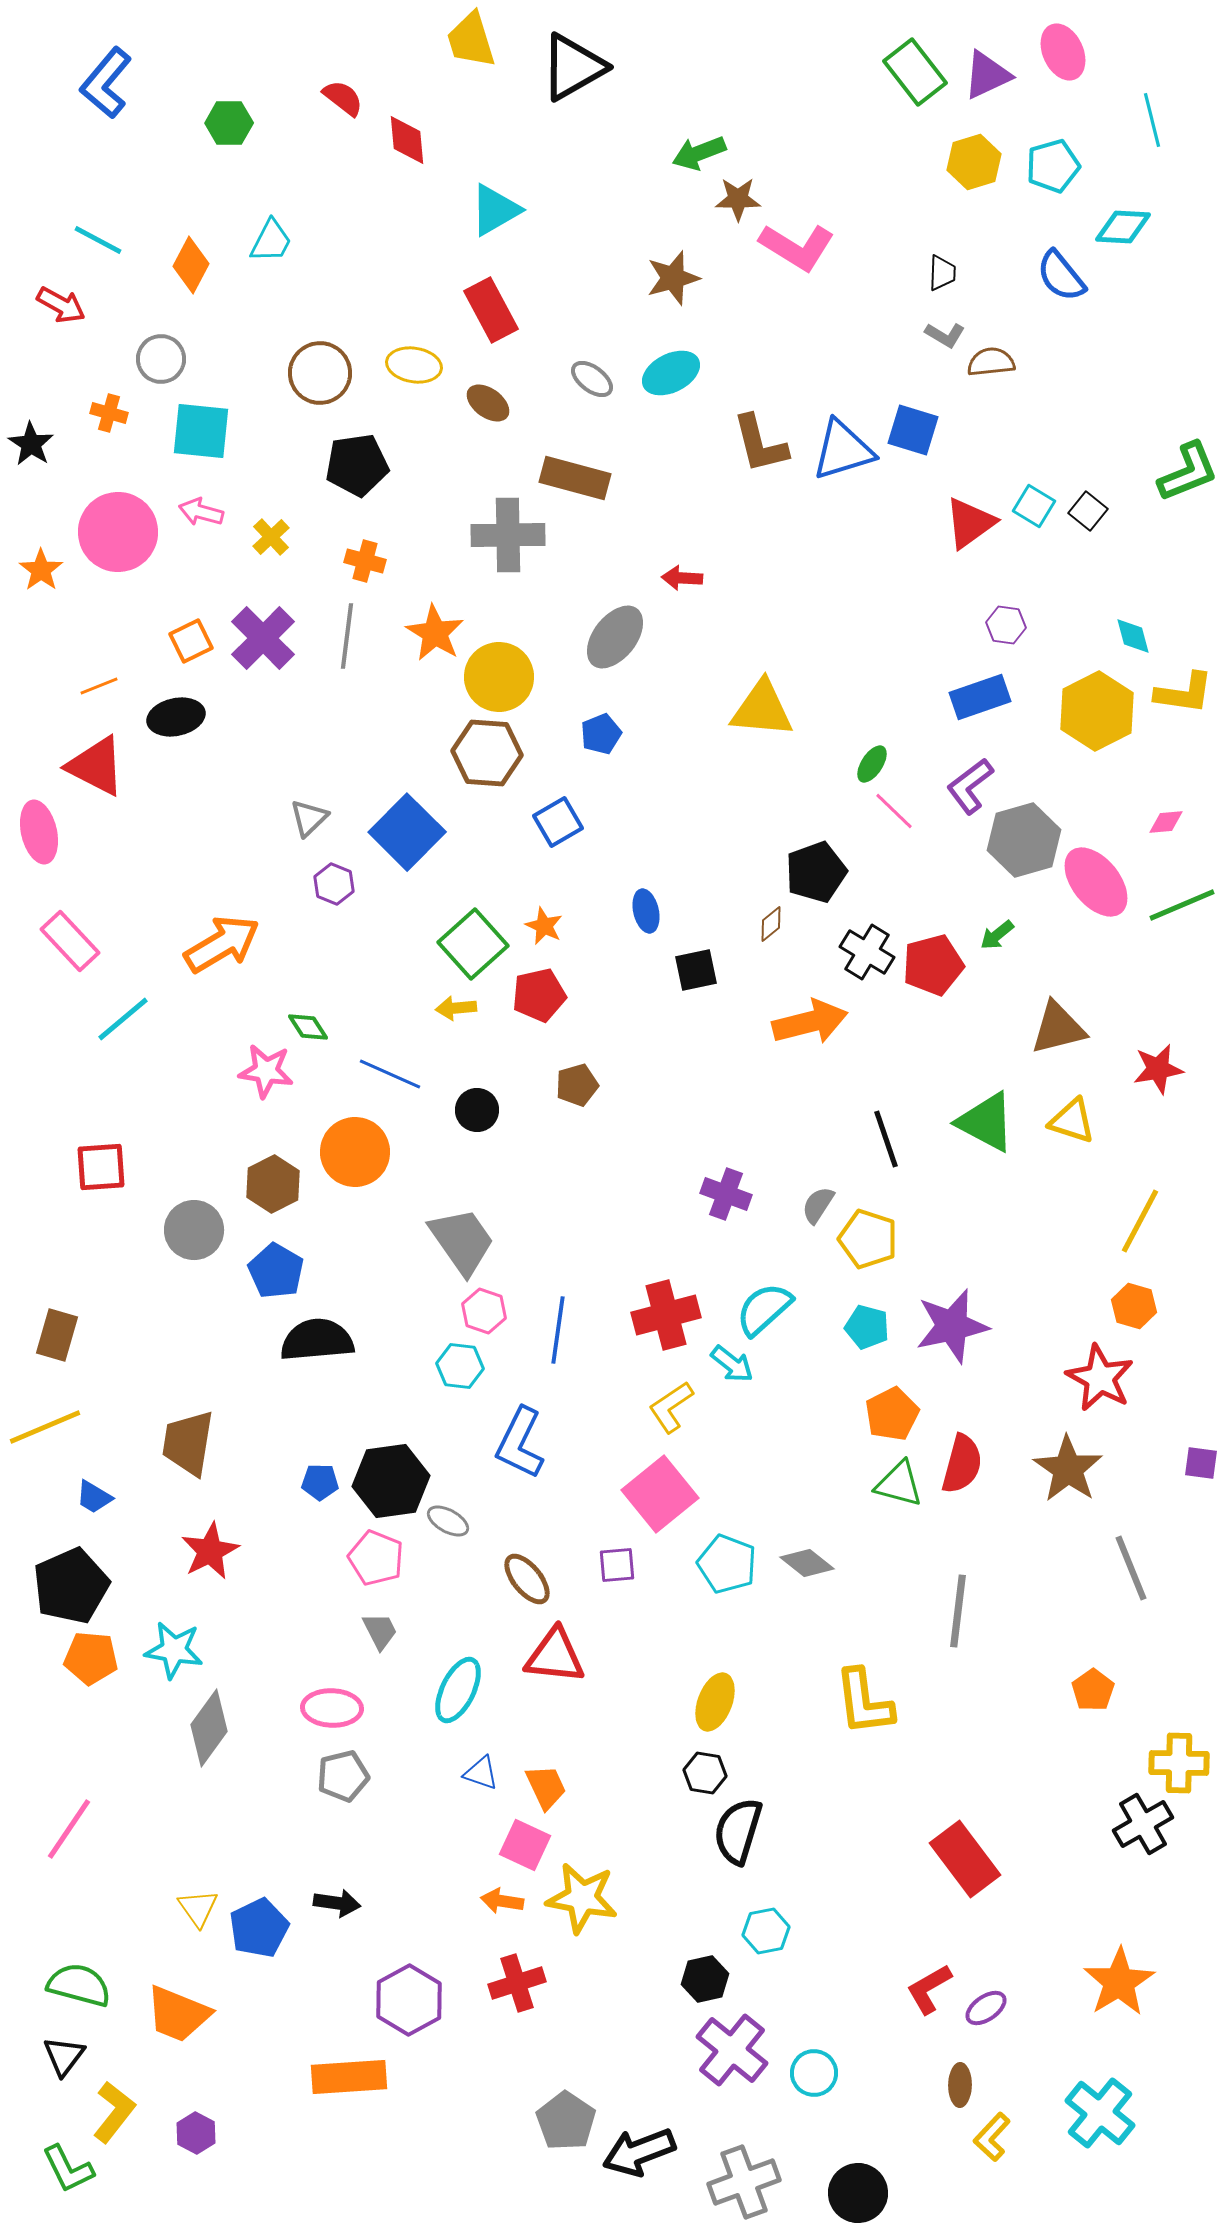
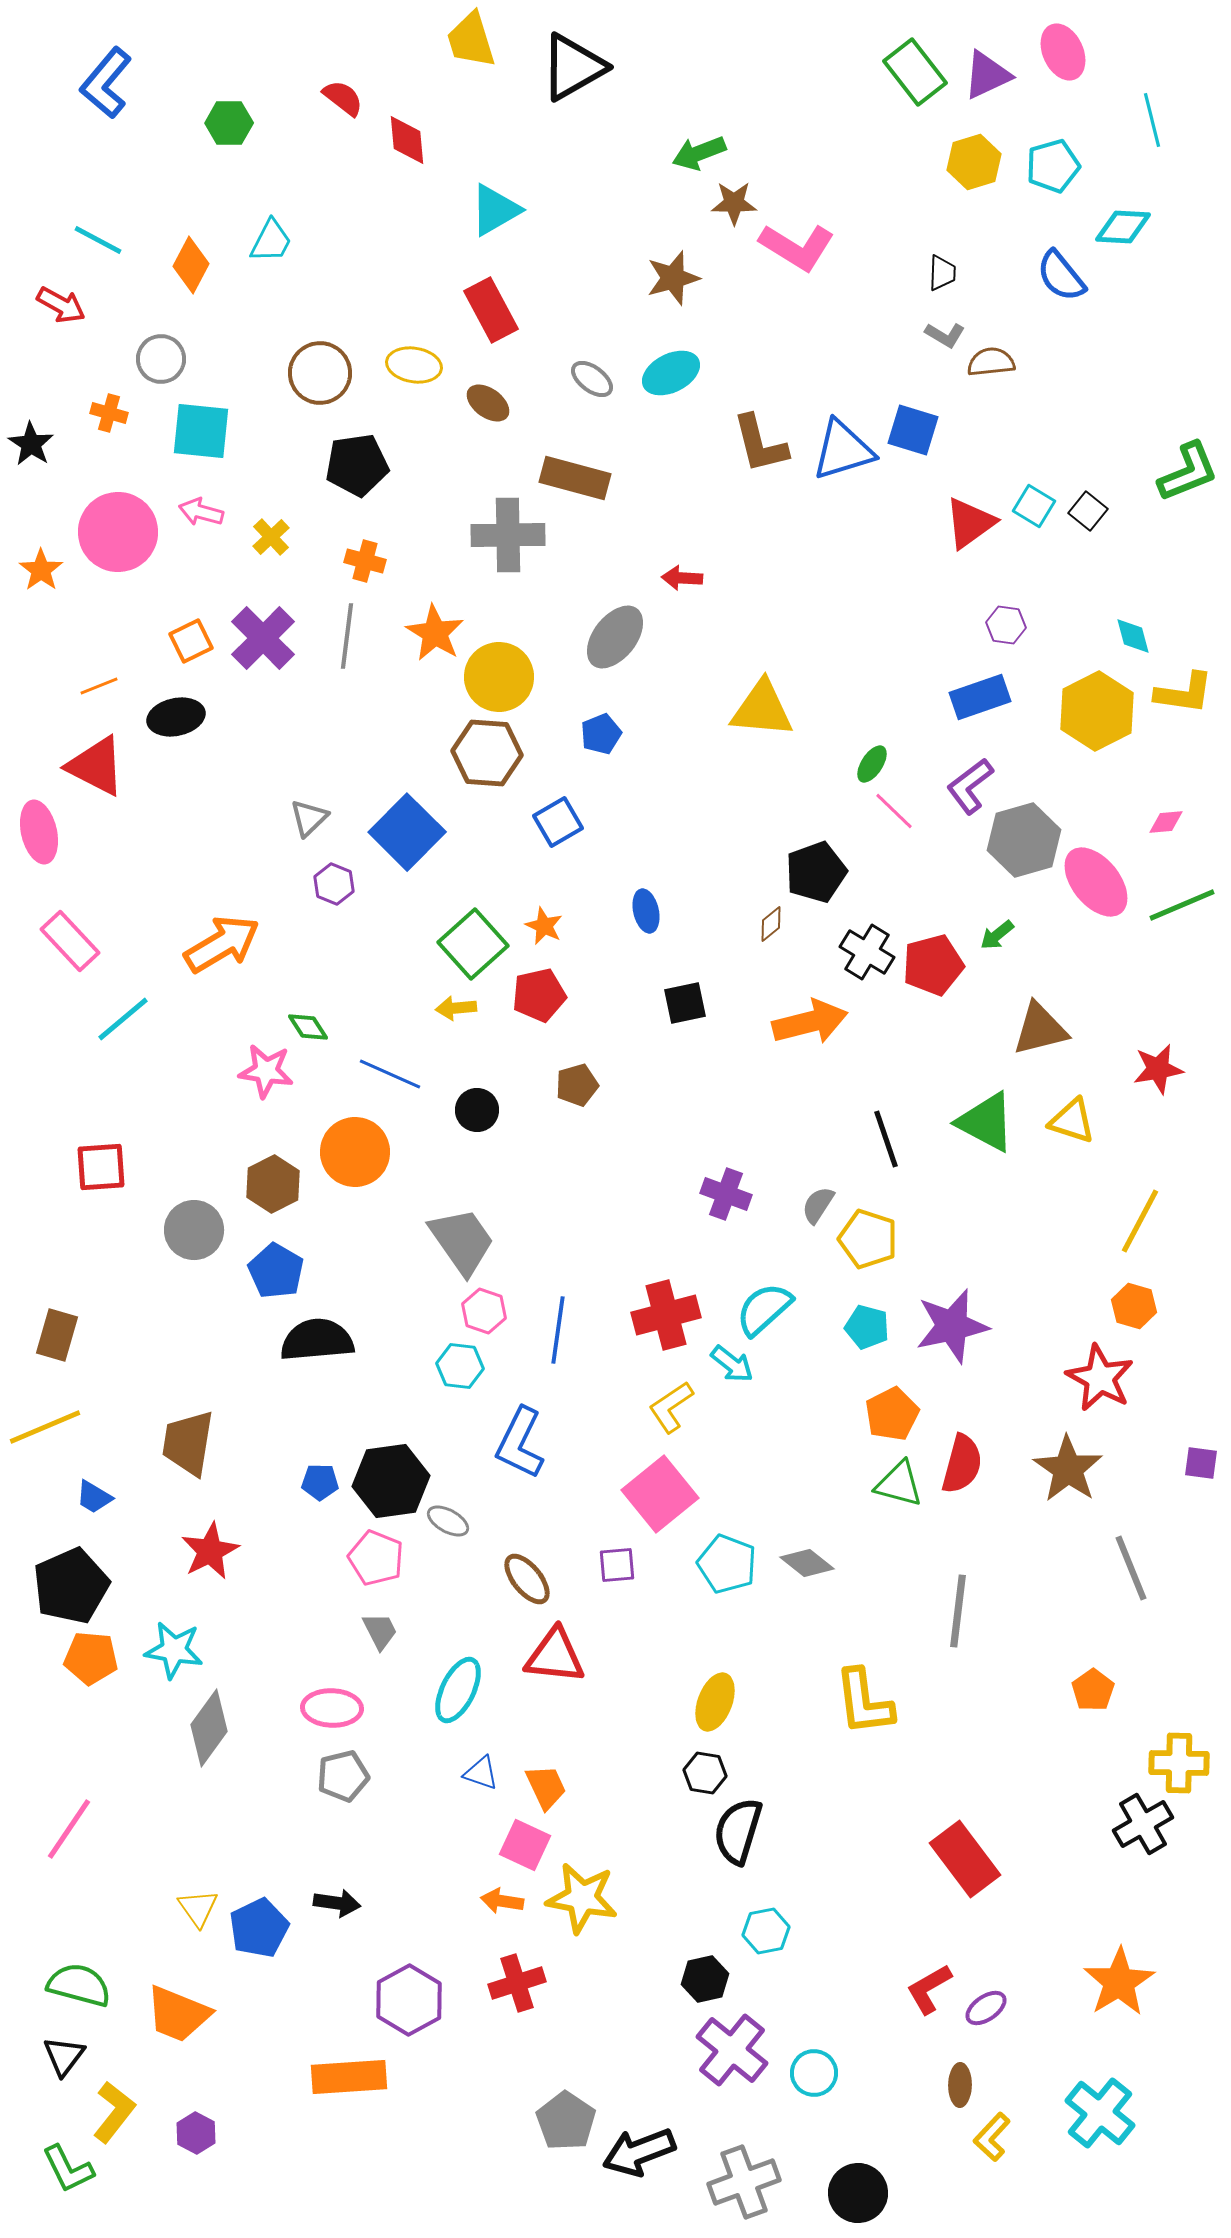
brown star at (738, 199): moved 4 px left, 4 px down
black square at (696, 970): moved 11 px left, 33 px down
brown triangle at (1058, 1028): moved 18 px left, 1 px down
